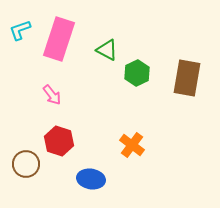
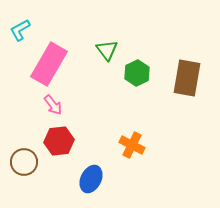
cyan L-shape: rotated 10 degrees counterclockwise
pink rectangle: moved 10 px left, 25 px down; rotated 12 degrees clockwise
green triangle: rotated 25 degrees clockwise
pink arrow: moved 1 px right, 10 px down
red hexagon: rotated 24 degrees counterclockwise
orange cross: rotated 10 degrees counterclockwise
brown circle: moved 2 px left, 2 px up
blue ellipse: rotated 72 degrees counterclockwise
